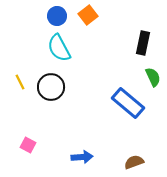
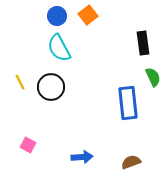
black rectangle: rotated 20 degrees counterclockwise
blue rectangle: rotated 44 degrees clockwise
brown semicircle: moved 3 px left
